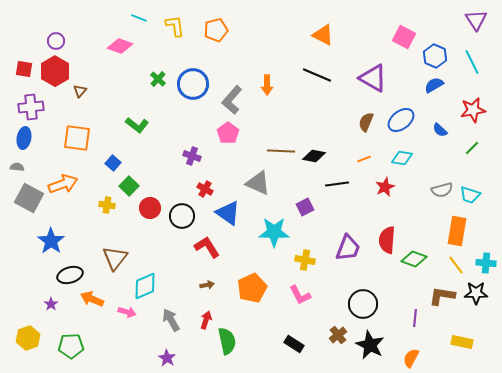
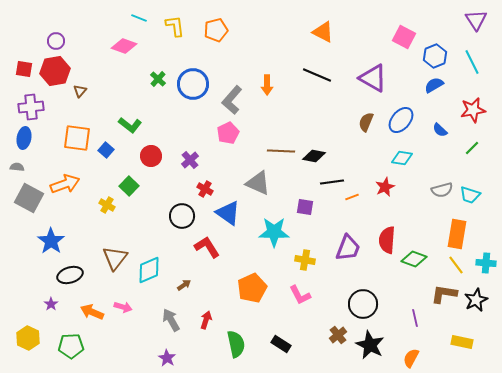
orange triangle at (323, 35): moved 3 px up
pink diamond at (120, 46): moved 4 px right
blue hexagon at (435, 56): rotated 15 degrees clockwise
red hexagon at (55, 71): rotated 20 degrees clockwise
blue ellipse at (401, 120): rotated 12 degrees counterclockwise
green L-shape at (137, 125): moved 7 px left
pink pentagon at (228, 133): rotated 10 degrees clockwise
purple cross at (192, 156): moved 2 px left, 4 px down; rotated 30 degrees clockwise
orange line at (364, 159): moved 12 px left, 38 px down
blue square at (113, 163): moved 7 px left, 13 px up
orange arrow at (63, 184): moved 2 px right
black line at (337, 184): moved 5 px left, 2 px up
yellow cross at (107, 205): rotated 21 degrees clockwise
purple square at (305, 207): rotated 36 degrees clockwise
red circle at (150, 208): moved 1 px right, 52 px up
orange rectangle at (457, 231): moved 3 px down
brown arrow at (207, 285): moved 23 px left; rotated 24 degrees counterclockwise
cyan diamond at (145, 286): moved 4 px right, 16 px up
black star at (476, 293): moved 7 px down; rotated 25 degrees counterclockwise
brown L-shape at (442, 296): moved 2 px right, 2 px up
orange arrow at (92, 299): moved 13 px down
pink arrow at (127, 312): moved 4 px left, 5 px up
purple line at (415, 318): rotated 18 degrees counterclockwise
yellow hexagon at (28, 338): rotated 15 degrees counterclockwise
green semicircle at (227, 341): moved 9 px right, 3 px down
black rectangle at (294, 344): moved 13 px left
